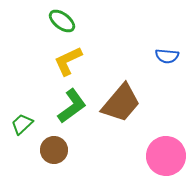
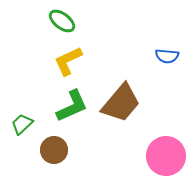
green L-shape: rotated 12 degrees clockwise
